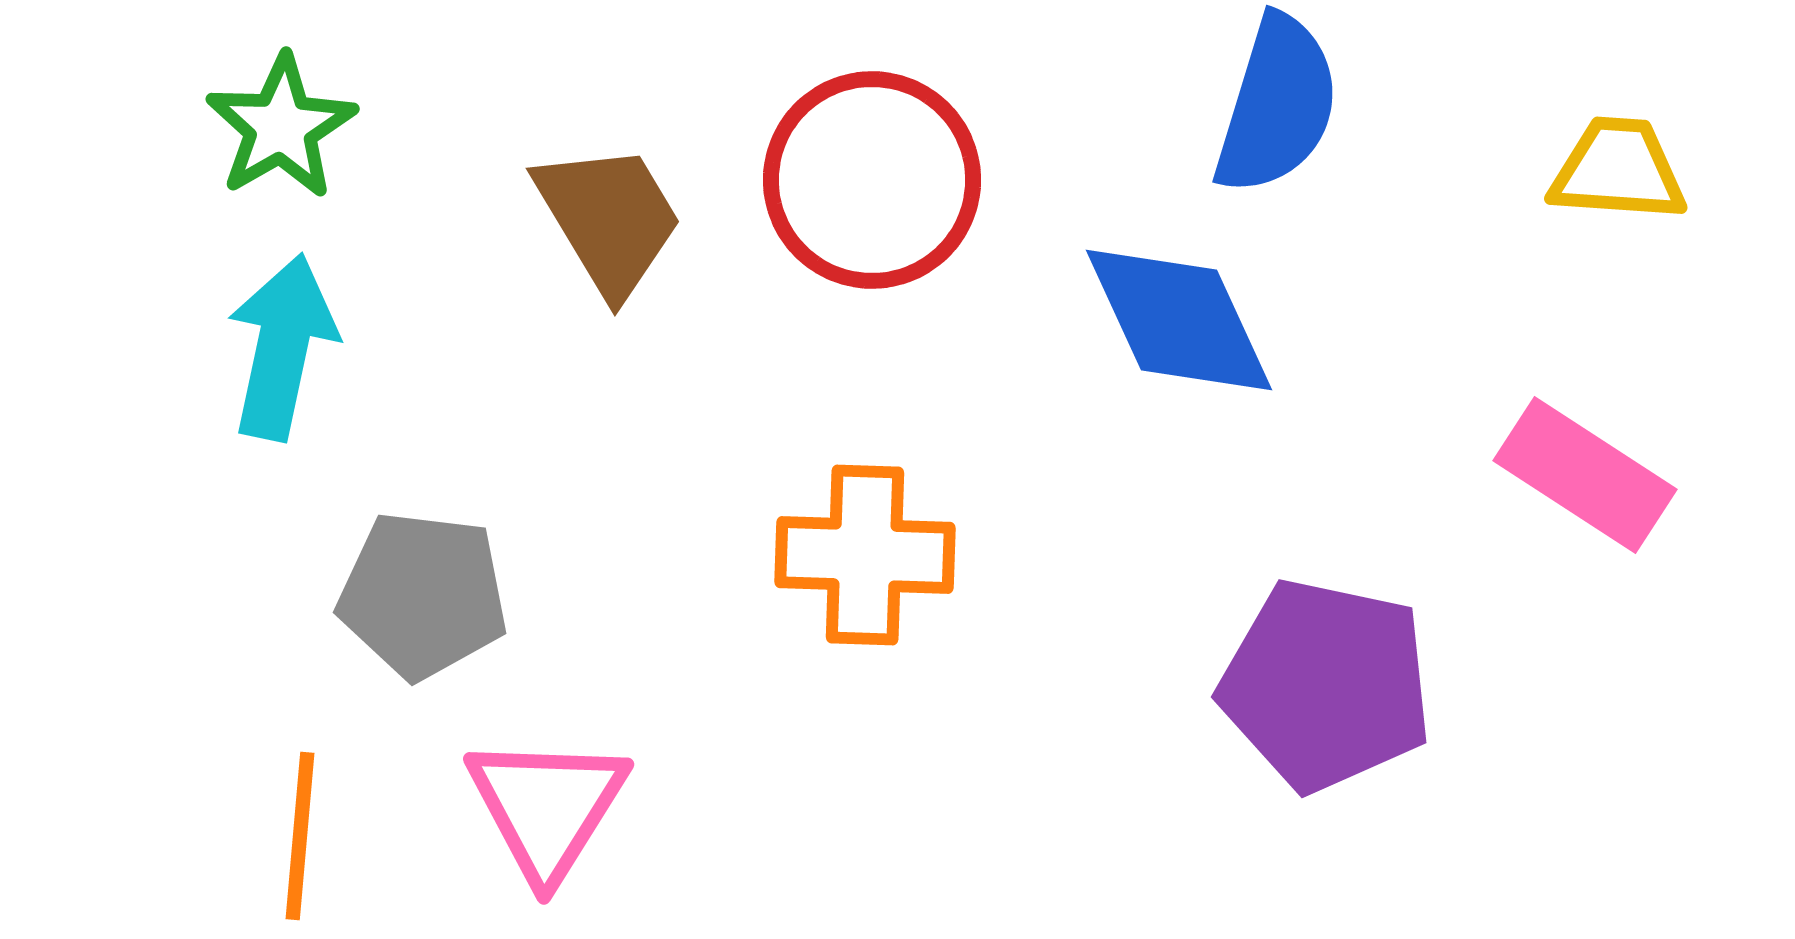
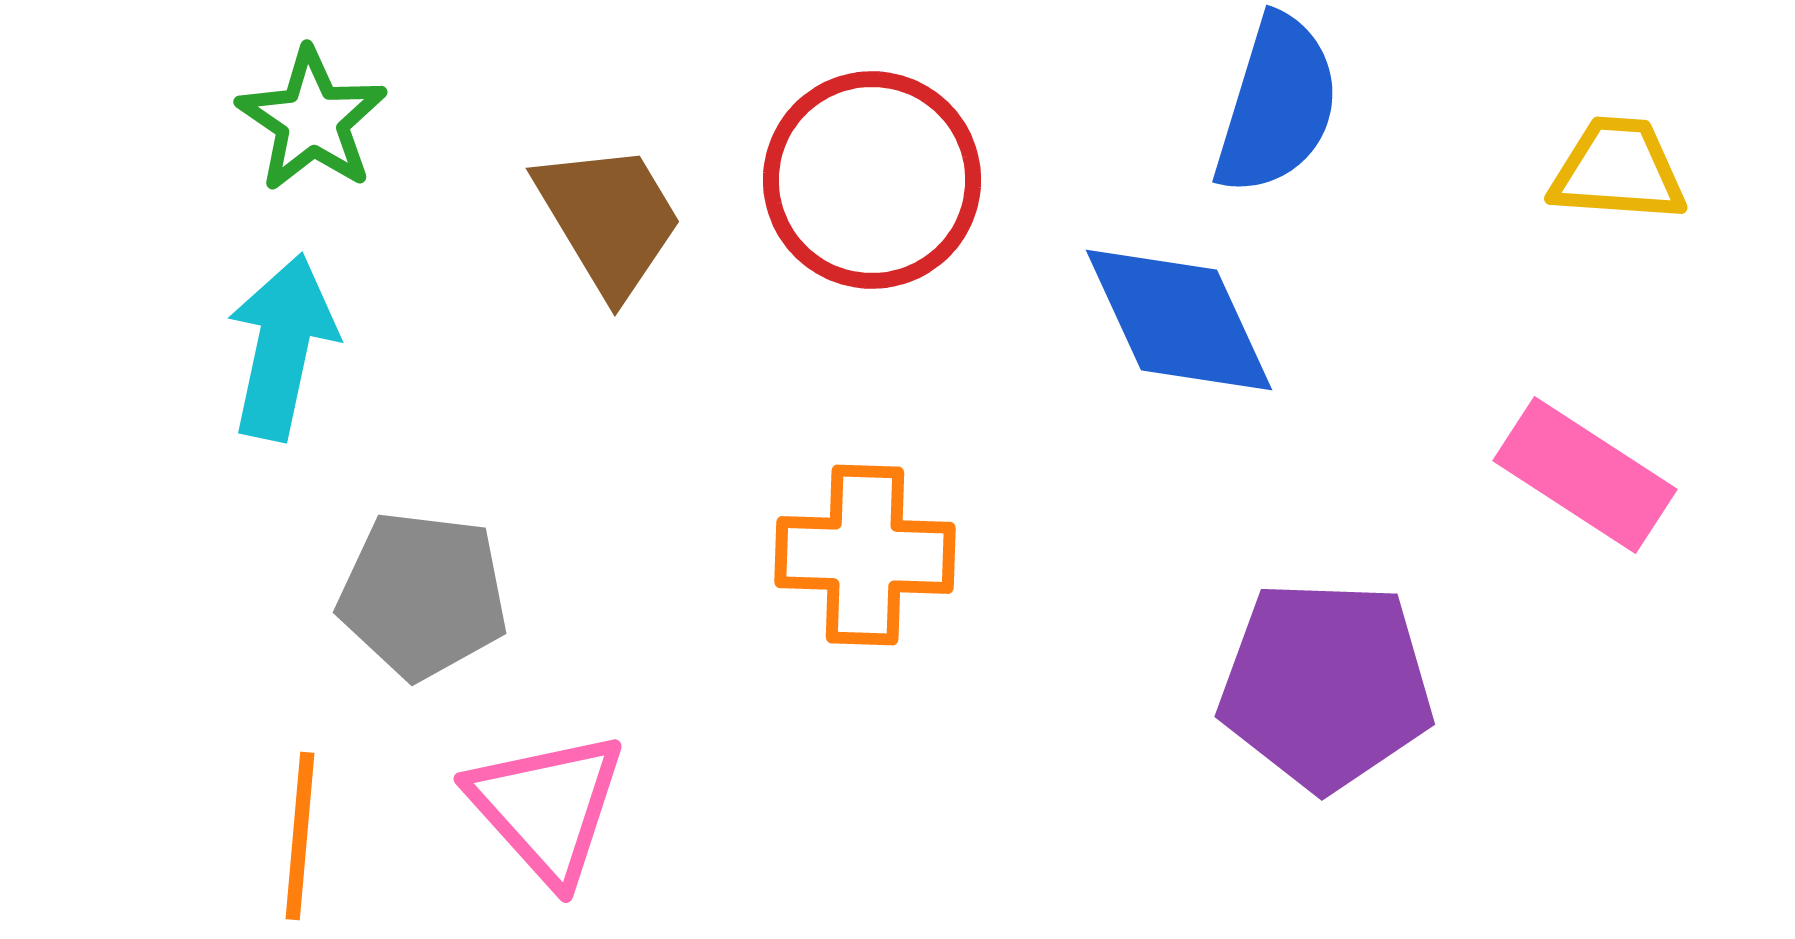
green star: moved 31 px right, 7 px up; rotated 8 degrees counterclockwise
purple pentagon: rotated 10 degrees counterclockwise
pink triangle: rotated 14 degrees counterclockwise
